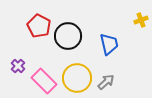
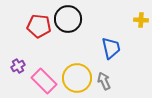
yellow cross: rotated 24 degrees clockwise
red pentagon: rotated 20 degrees counterclockwise
black circle: moved 17 px up
blue trapezoid: moved 2 px right, 4 px down
purple cross: rotated 16 degrees clockwise
gray arrow: moved 2 px left, 1 px up; rotated 72 degrees counterclockwise
